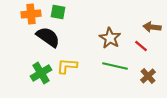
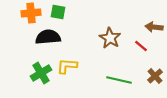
orange cross: moved 1 px up
brown arrow: moved 2 px right
black semicircle: rotated 40 degrees counterclockwise
green line: moved 4 px right, 14 px down
brown cross: moved 7 px right
